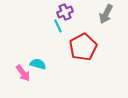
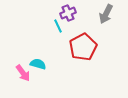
purple cross: moved 3 px right, 1 px down
